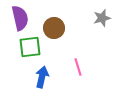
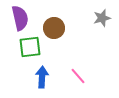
pink line: moved 9 px down; rotated 24 degrees counterclockwise
blue arrow: rotated 10 degrees counterclockwise
